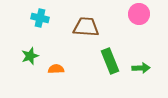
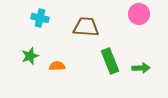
orange semicircle: moved 1 px right, 3 px up
